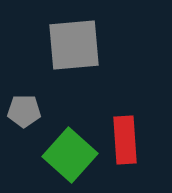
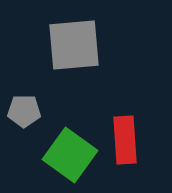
green square: rotated 6 degrees counterclockwise
